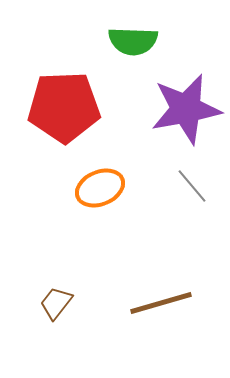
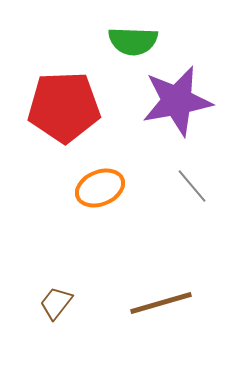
purple star: moved 9 px left, 8 px up
